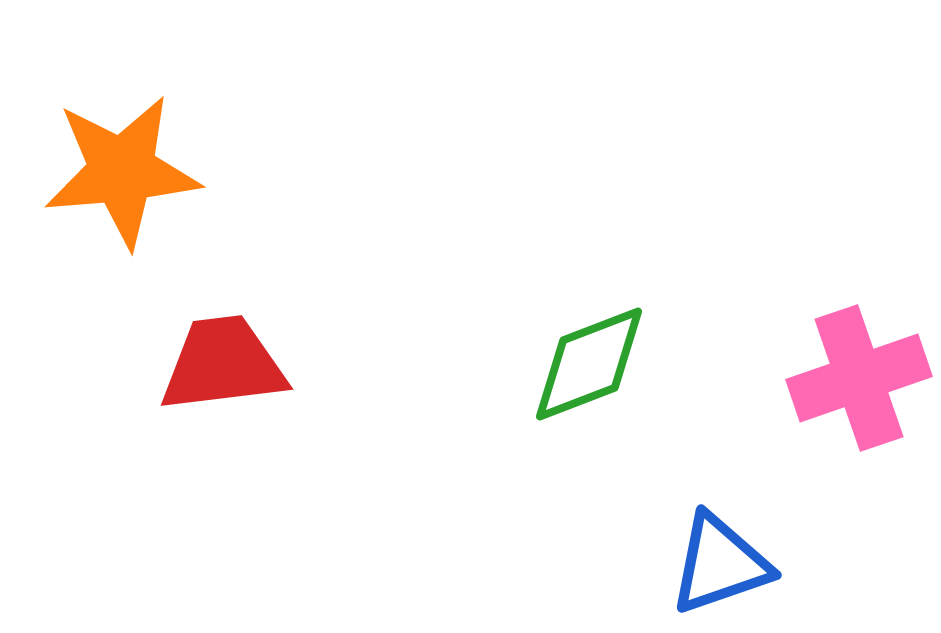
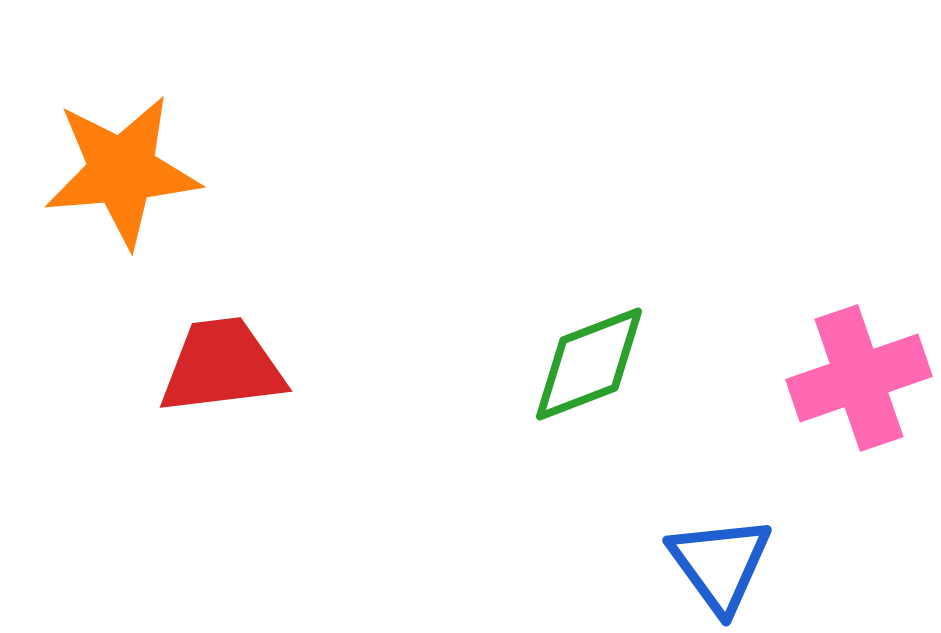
red trapezoid: moved 1 px left, 2 px down
blue triangle: rotated 47 degrees counterclockwise
